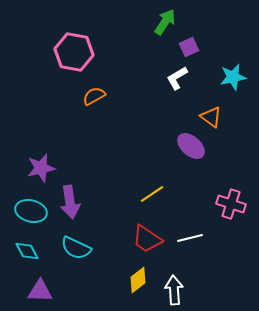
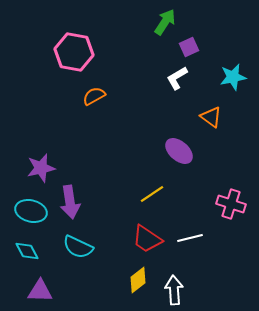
purple ellipse: moved 12 px left, 5 px down
cyan semicircle: moved 2 px right, 1 px up
